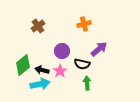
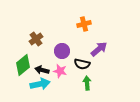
brown cross: moved 2 px left, 13 px down
pink star: rotated 24 degrees counterclockwise
